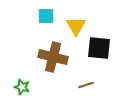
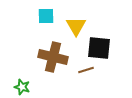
brown line: moved 15 px up
